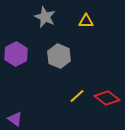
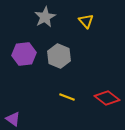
gray star: rotated 20 degrees clockwise
yellow triangle: rotated 49 degrees clockwise
purple hexagon: moved 8 px right; rotated 20 degrees clockwise
yellow line: moved 10 px left, 1 px down; rotated 63 degrees clockwise
purple triangle: moved 2 px left
